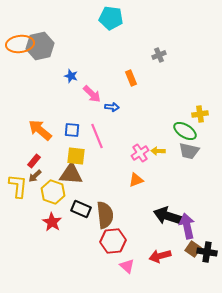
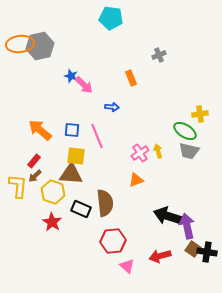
pink arrow: moved 8 px left, 9 px up
yellow arrow: rotated 72 degrees clockwise
brown semicircle: moved 12 px up
